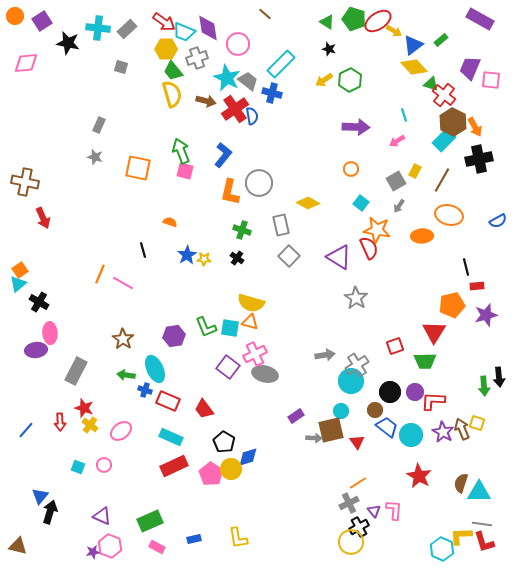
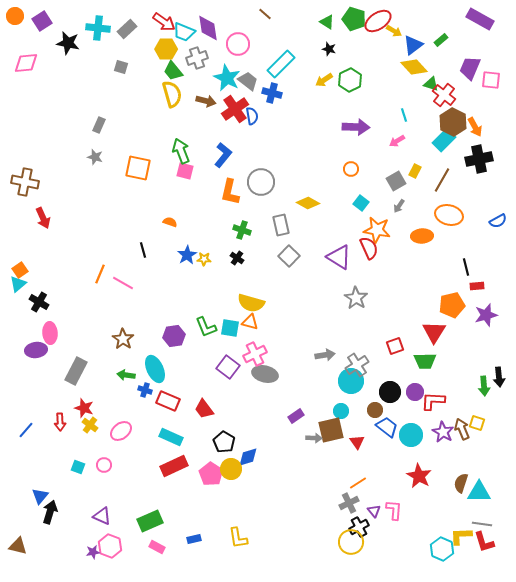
gray circle at (259, 183): moved 2 px right, 1 px up
